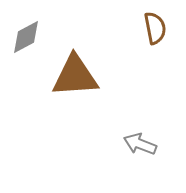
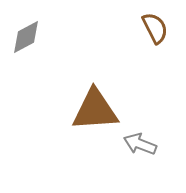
brown semicircle: rotated 16 degrees counterclockwise
brown triangle: moved 20 px right, 34 px down
